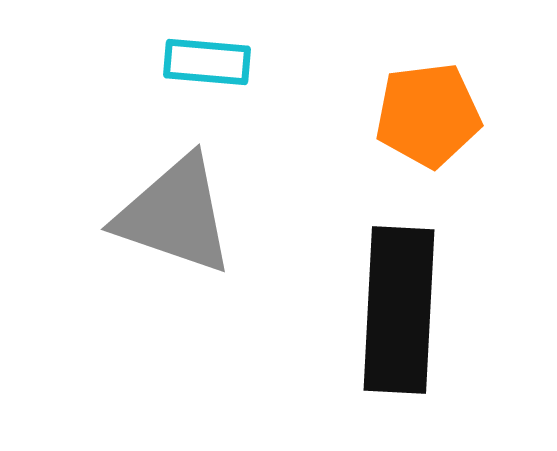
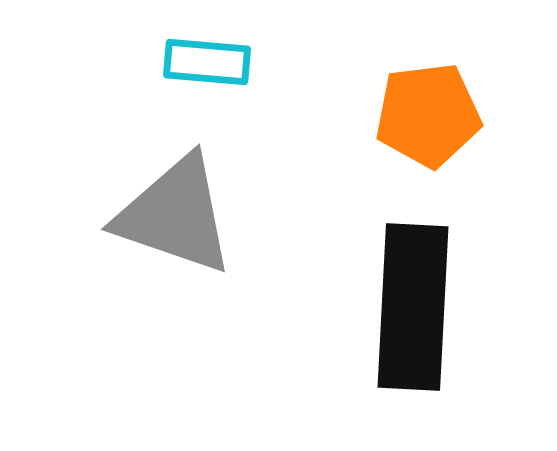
black rectangle: moved 14 px right, 3 px up
